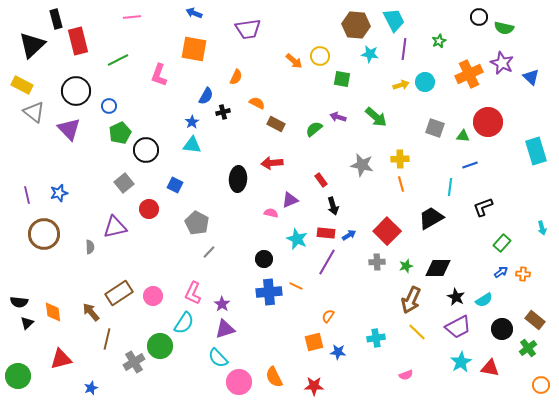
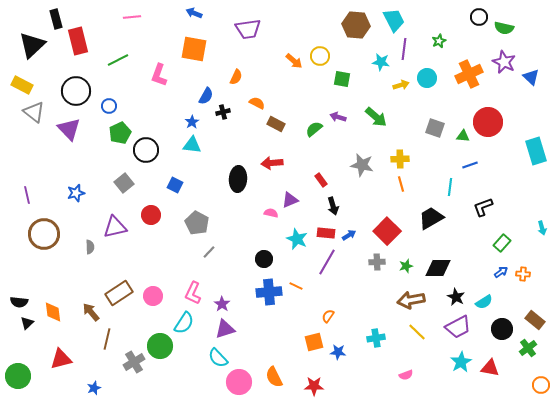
cyan star at (370, 54): moved 11 px right, 8 px down
purple star at (502, 63): moved 2 px right, 1 px up
cyan circle at (425, 82): moved 2 px right, 4 px up
blue star at (59, 193): moved 17 px right
red circle at (149, 209): moved 2 px right, 6 px down
brown arrow at (411, 300): rotated 56 degrees clockwise
cyan semicircle at (484, 300): moved 2 px down
blue star at (91, 388): moved 3 px right
